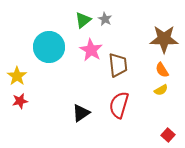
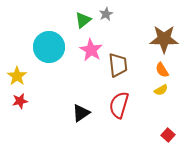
gray star: moved 1 px right, 5 px up; rotated 16 degrees clockwise
